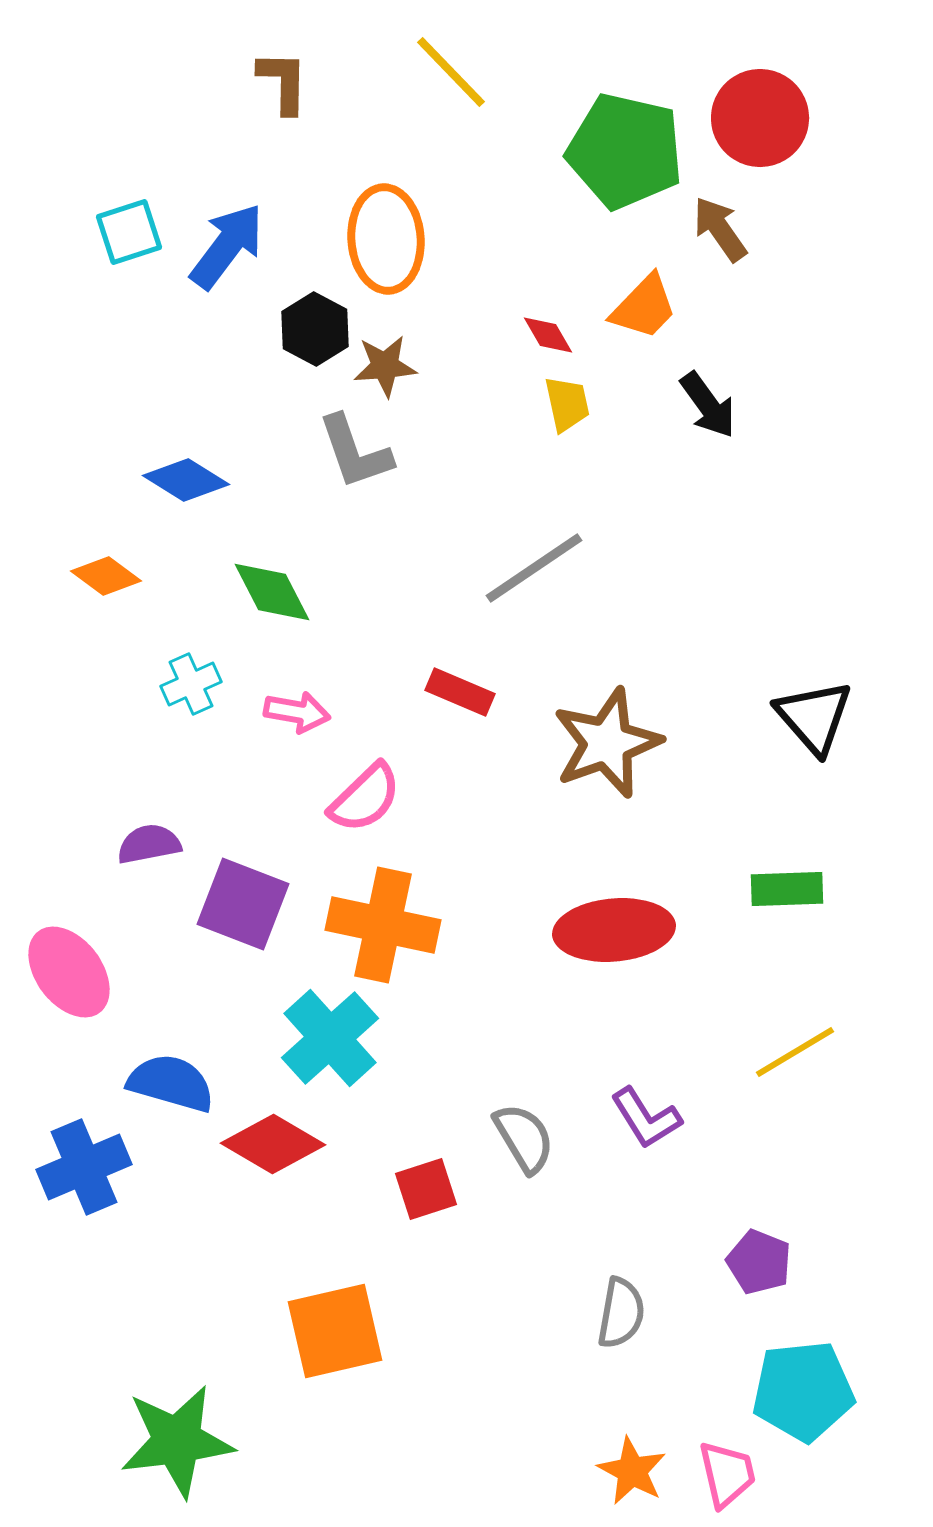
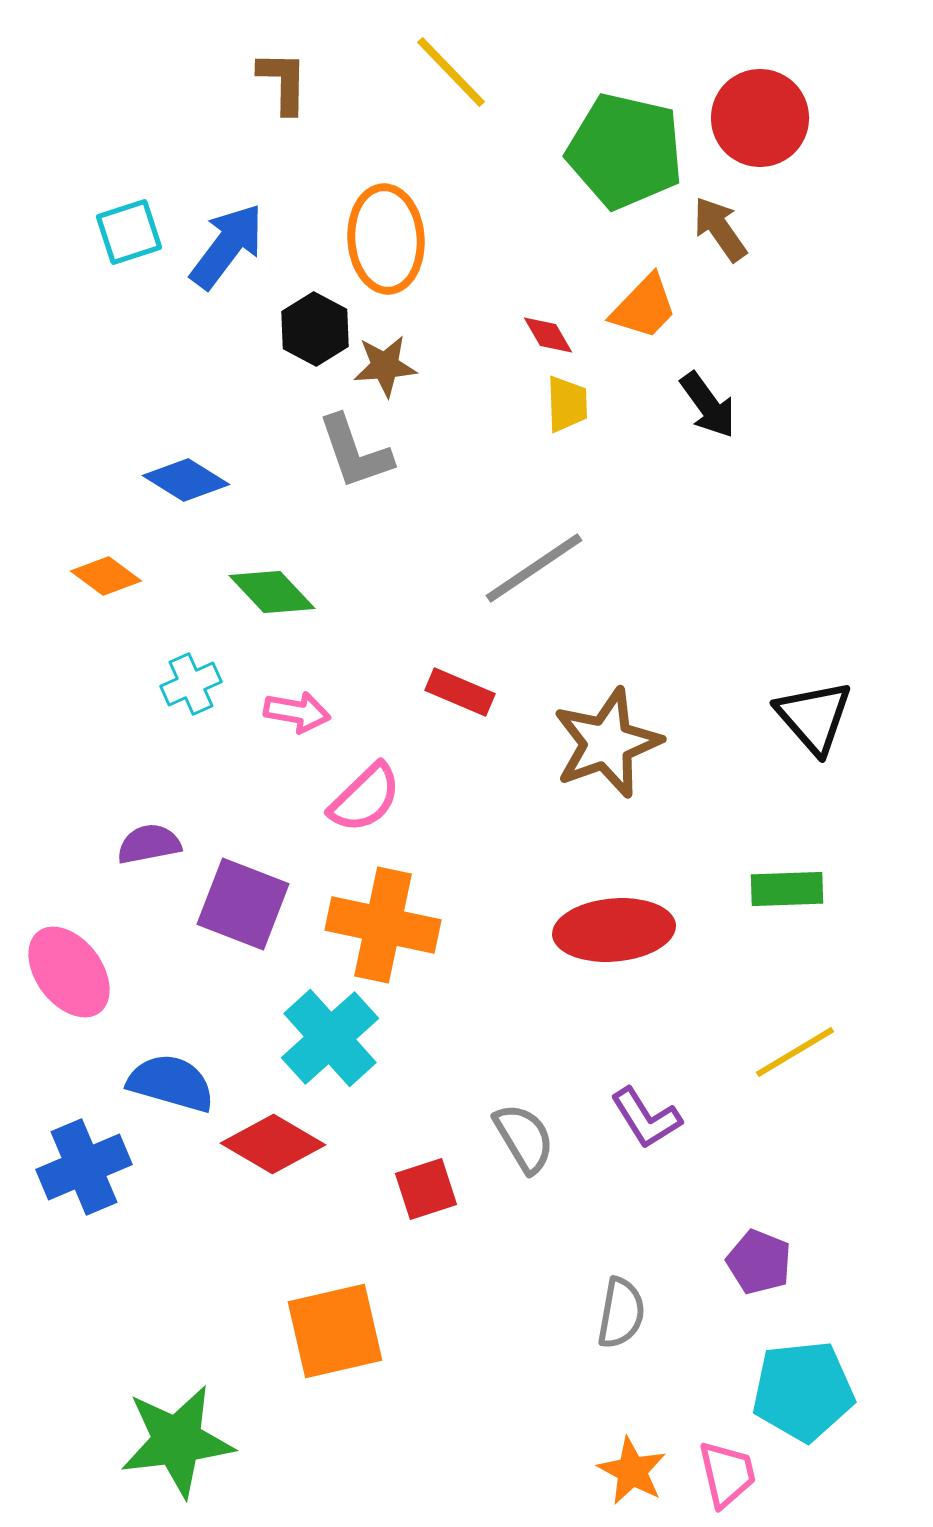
yellow trapezoid at (567, 404): rotated 10 degrees clockwise
green diamond at (272, 592): rotated 16 degrees counterclockwise
